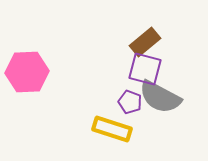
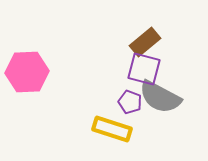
purple square: moved 1 px left
